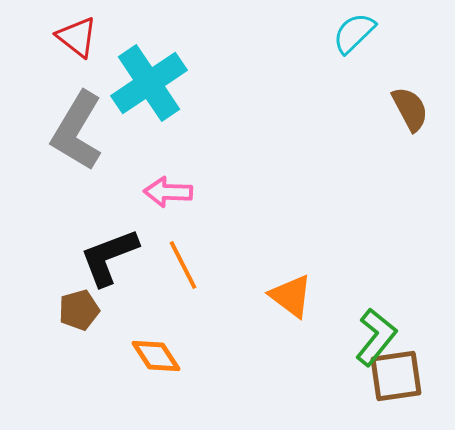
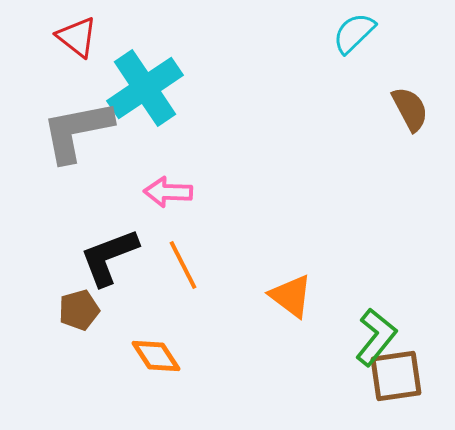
cyan cross: moved 4 px left, 5 px down
gray L-shape: rotated 48 degrees clockwise
